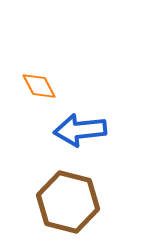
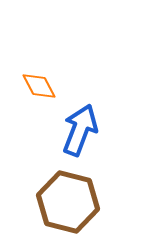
blue arrow: rotated 117 degrees clockwise
